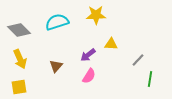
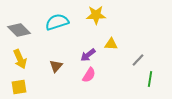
pink semicircle: moved 1 px up
